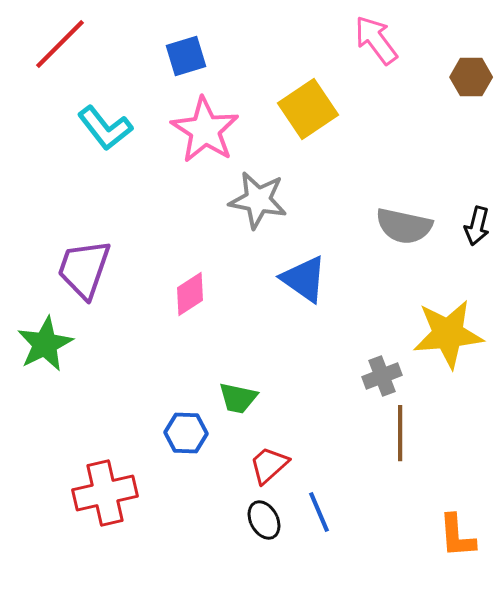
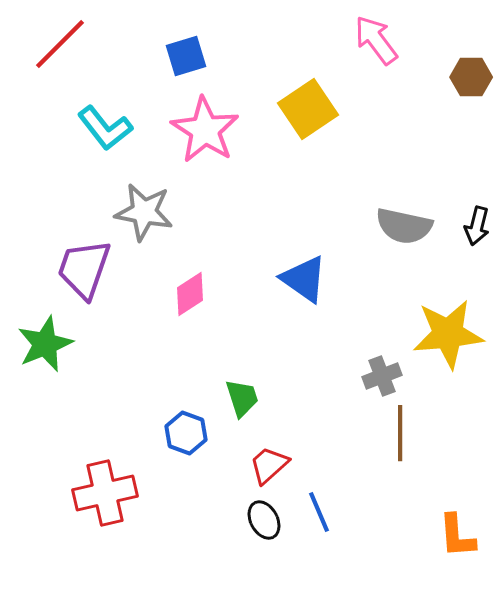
gray star: moved 114 px left, 12 px down
green star: rotated 4 degrees clockwise
green trapezoid: moved 4 px right; rotated 120 degrees counterclockwise
blue hexagon: rotated 18 degrees clockwise
